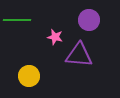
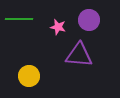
green line: moved 2 px right, 1 px up
pink star: moved 3 px right, 10 px up
